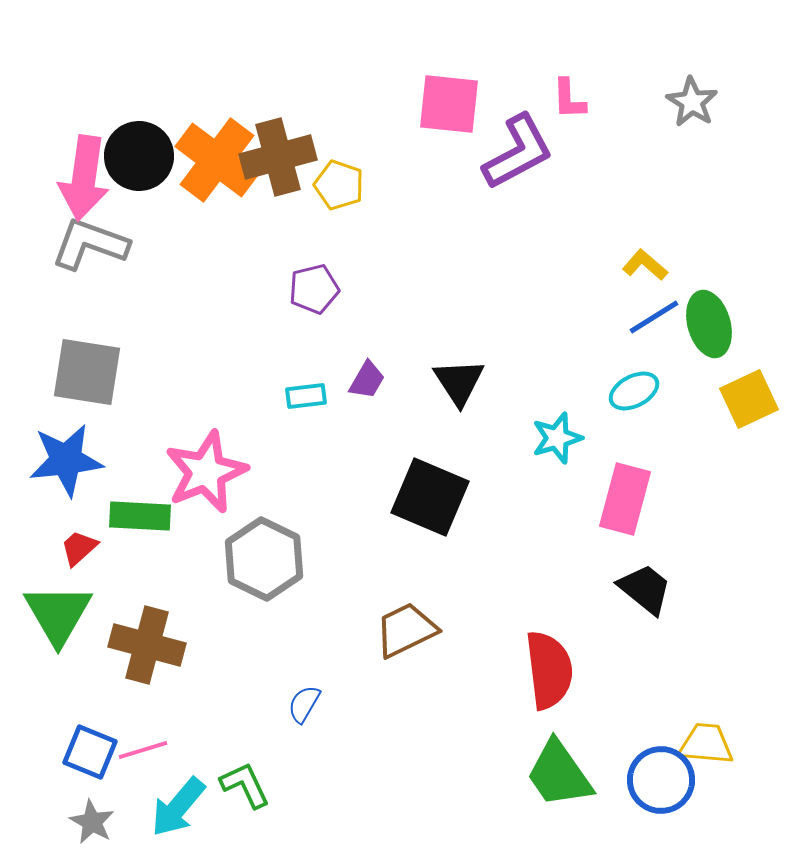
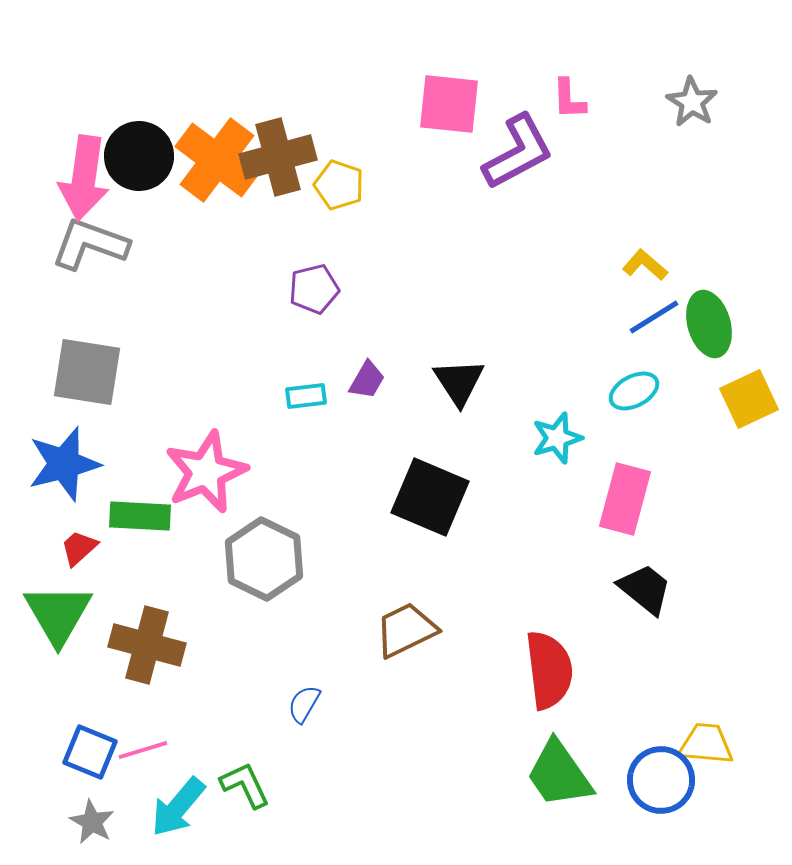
blue star at (66, 460): moved 2 px left, 4 px down; rotated 8 degrees counterclockwise
